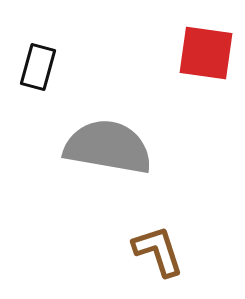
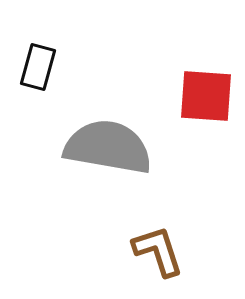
red square: moved 43 px down; rotated 4 degrees counterclockwise
